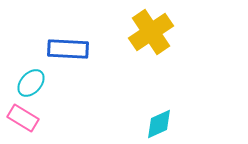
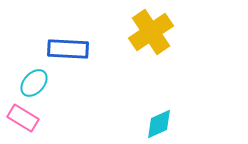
cyan ellipse: moved 3 px right
